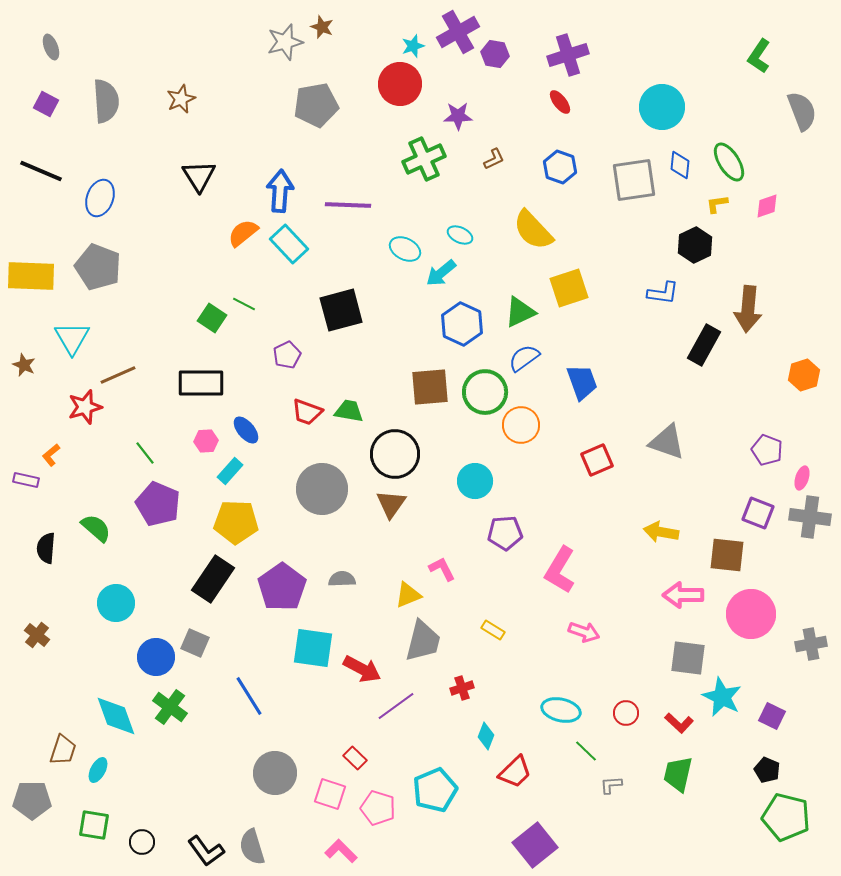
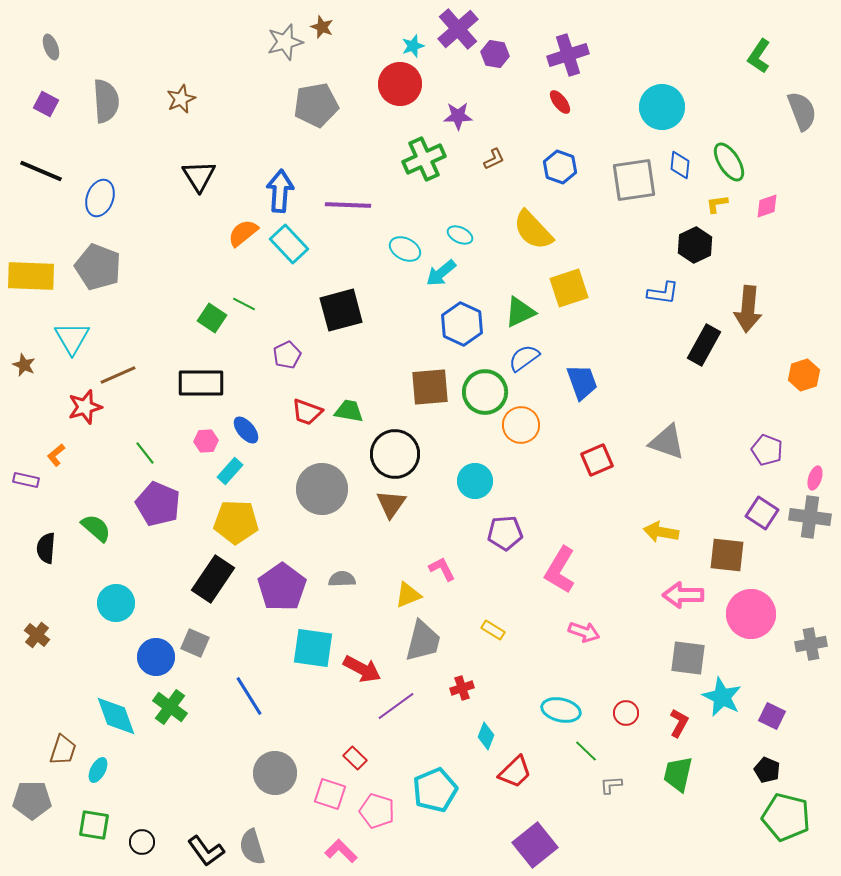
purple cross at (458, 32): moved 3 px up; rotated 12 degrees counterclockwise
orange L-shape at (51, 455): moved 5 px right
pink ellipse at (802, 478): moved 13 px right
purple square at (758, 513): moved 4 px right; rotated 12 degrees clockwise
red L-shape at (679, 723): rotated 104 degrees counterclockwise
pink pentagon at (378, 808): moved 1 px left, 3 px down
